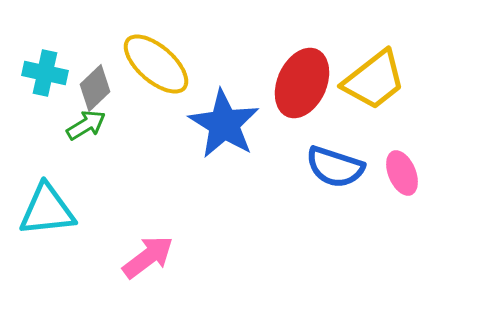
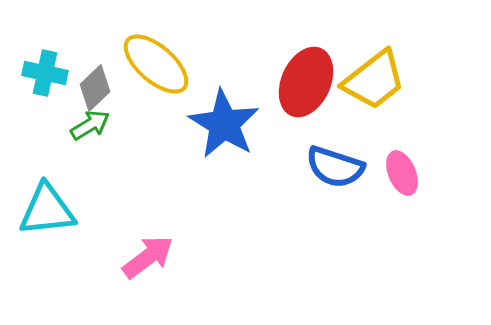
red ellipse: moved 4 px right, 1 px up
green arrow: moved 4 px right
